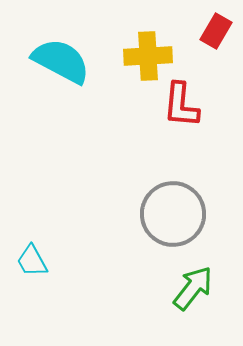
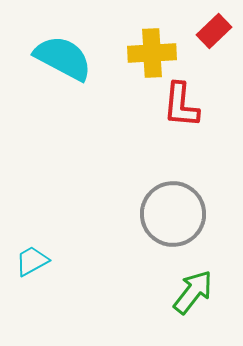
red rectangle: moved 2 px left; rotated 16 degrees clockwise
yellow cross: moved 4 px right, 3 px up
cyan semicircle: moved 2 px right, 3 px up
cyan trapezoid: rotated 90 degrees clockwise
green arrow: moved 4 px down
